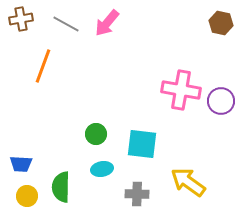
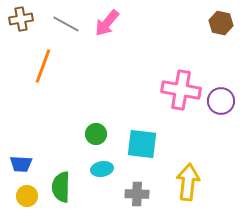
yellow arrow: rotated 60 degrees clockwise
